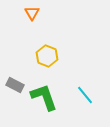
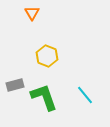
gray rectangle: rotated 42 degrees counterclockwise
